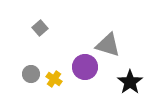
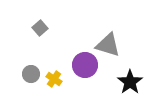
purple circle: moved 2 px up
